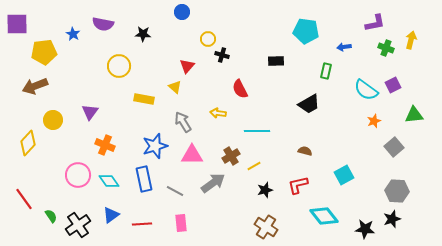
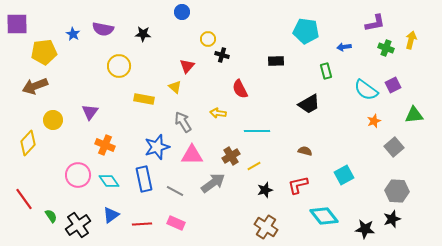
purple semicircle at (103, 24): moved 5 px down
green rectangle at (326, 71): rotated 28 degrees counterclockwise
blue star at (155, 146): moved 2 px right, 1 px down
pink rectangle at (181, 223): moved 5 px left; rotated 60 degrees counterclockwise
